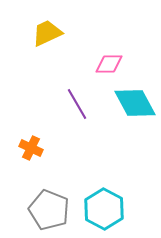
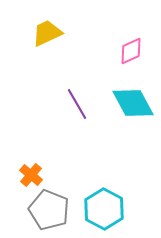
pink diamond: moved 22 px right, 13 px up; rotated 24 degrees counterclockwise
cyan diamond: moved 2 px left
orange cross: moved 27 px down; rotated 15 degrees clockwise
